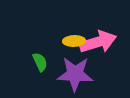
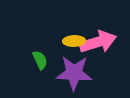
green semicircle: moved 2 px up
purple star: moved 1 px left, 1 px up
